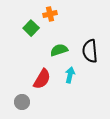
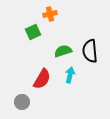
green square: moved 2 px right, 4 px down; rotated 21 degrees clockwise
green semicircle: moved 4 px right, 1 px down
